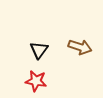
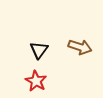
red star: rotated 20 degrees clockwise
